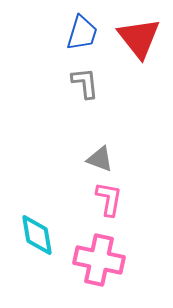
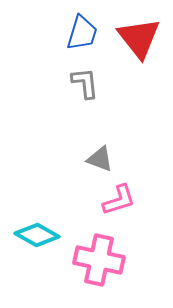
pink L-shape: moved 10 px right, 1 px down; rotated 63 degrees clockwise
cyan diamond: rotated 51 degrees counterclockwise
